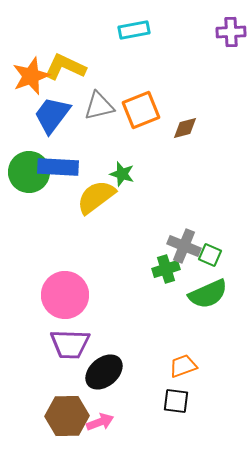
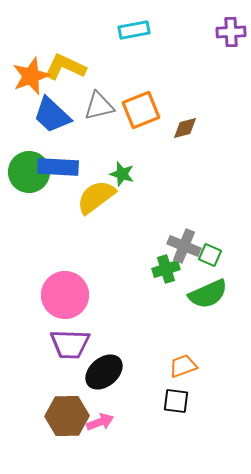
blue trapezoid: rotated 84 degrees counterclockwise
